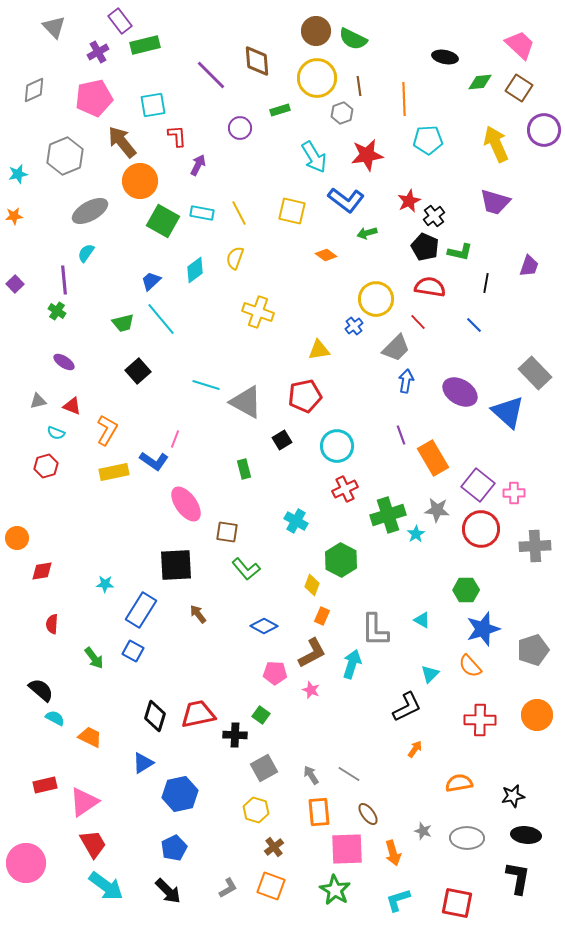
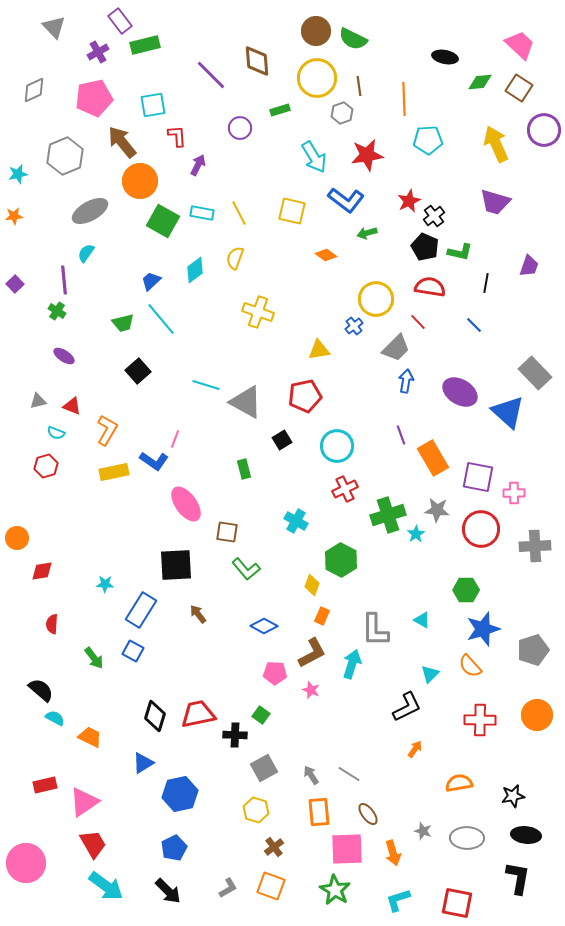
purple ellipse at (64, 362): moved 6 px up
purple square at (478, 485): moved 8 px up; rotated 28 degrees counterclockwise
